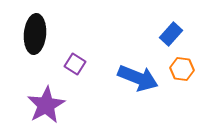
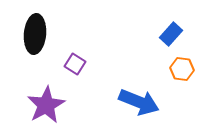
blue arrow: moved 1 px right, 24 px down
